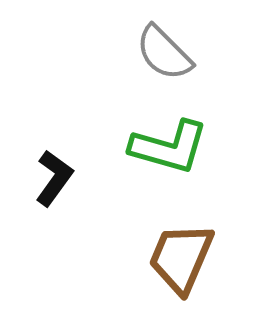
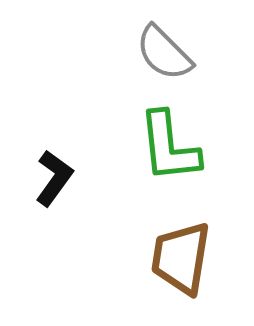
green L-shape: rotated 68 degrees clockwise
brown trapezoid: rotated 14 degrees counterclockwise
